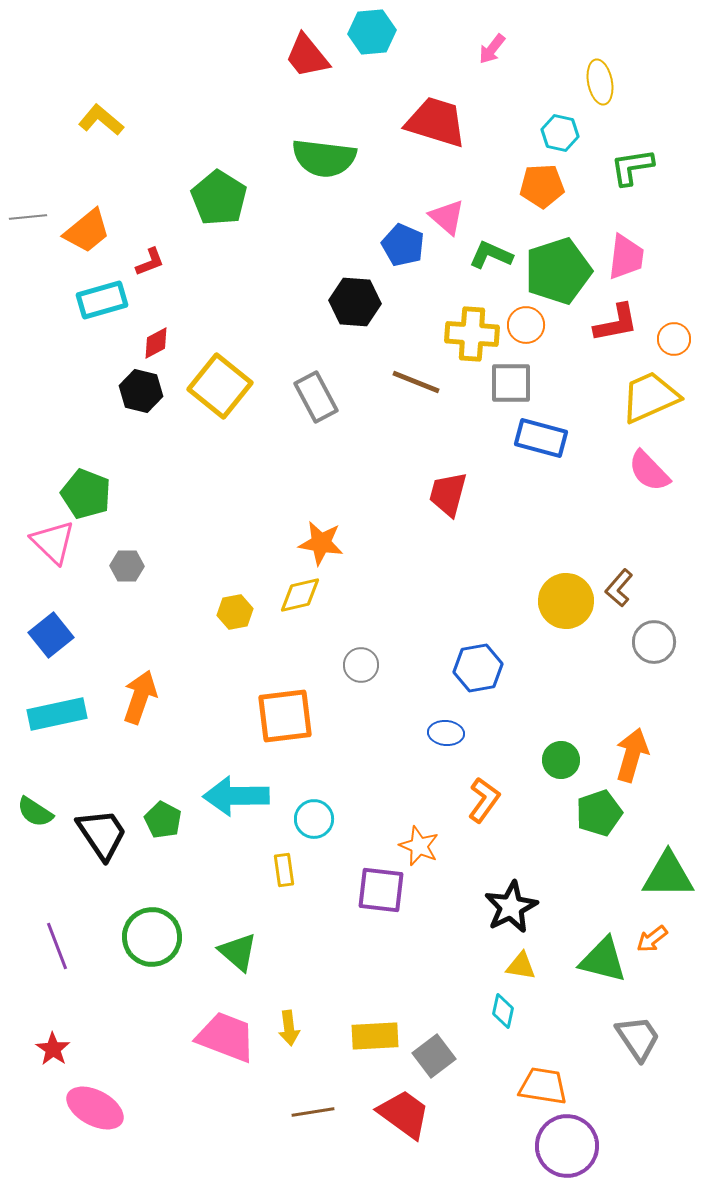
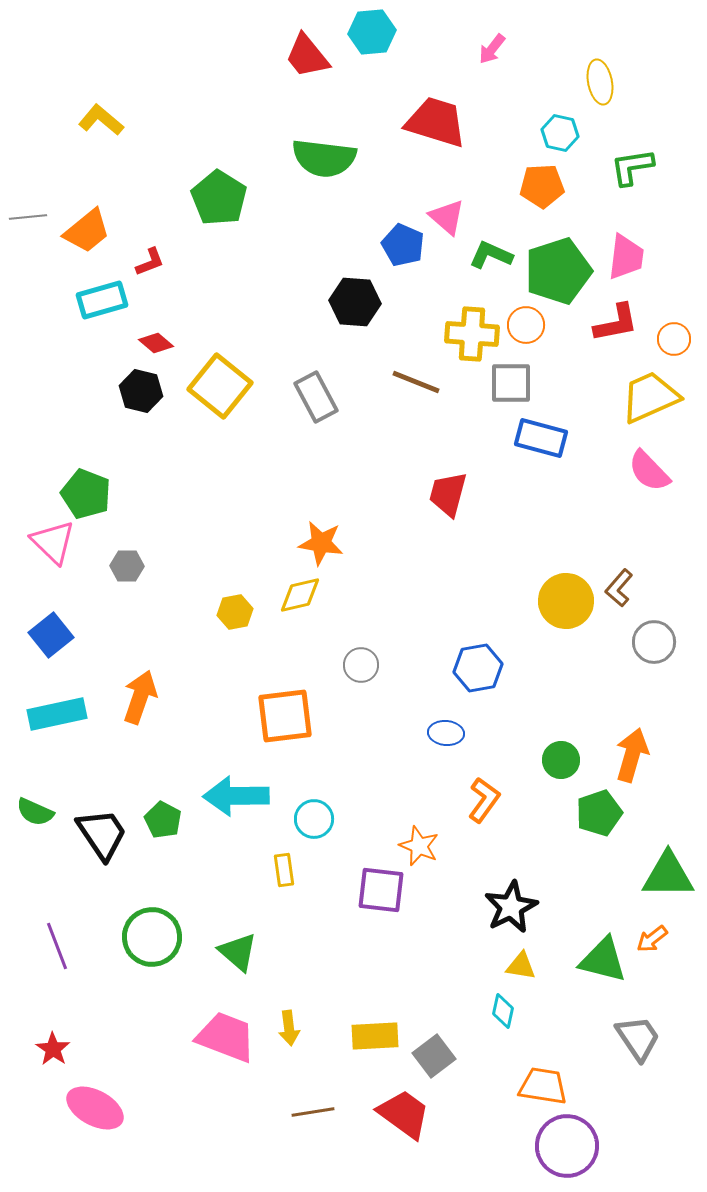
red diamond at (156, 343): rotated 68 degrees clockwise
green semicircle at (35, 812): rotated 9 degrees counterclockwise
